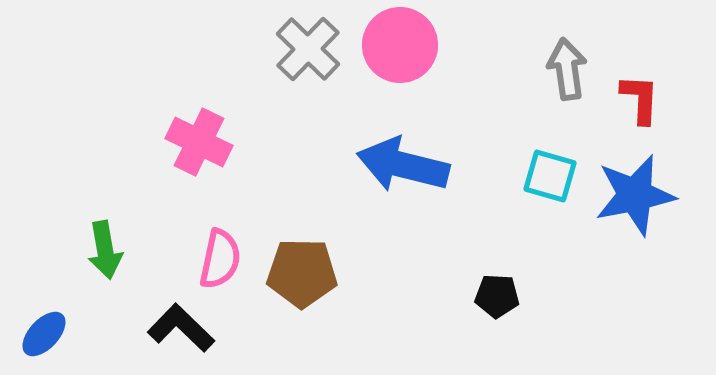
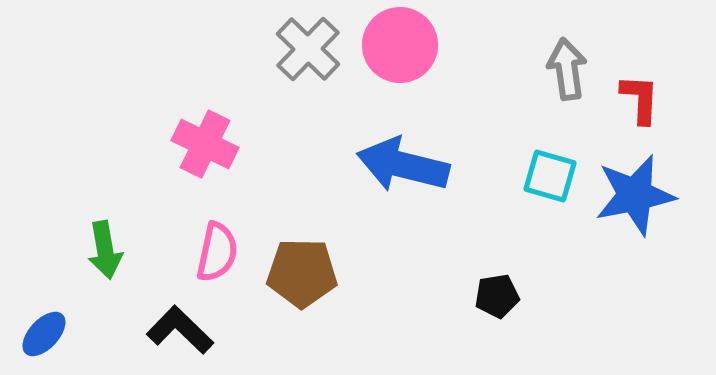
pink cross: moved 6 px right, 2 px down
pink semicircle: moved 3 px left, 7 px up
black pentagon: rotated 12 degrees counterclockwise
black L-shape: moved 1 px left, 2 px down
